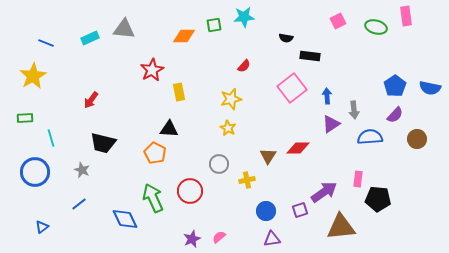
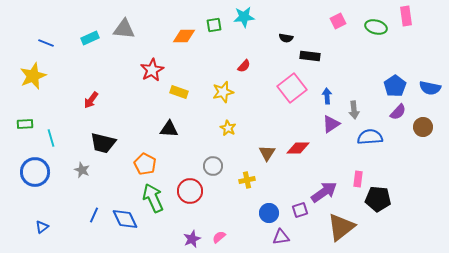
yellow star at (33, 76): rotated 8 degrees clockwise
yellow rectangle at (179, 92): rotated 60 degrees counterclockwise
yellow star at (231, 99): moved 8 px left, 7 px up
purple semicircle at (395, 115): moved 3 px right, 3 px up
green rectangle at (25, 118): moved 6 px down
brown circle at (417, 139): moved 6 px right, 12 px up
orange pentagon at (155, 153): moved 10 px left, 11 px down
brown triangle at (268, 156): moved 1 px left, 3 px up
gray circle at (219, 164): moved 6 px left, 2 px down
blue line at (79, 204): moved 15 px right, 11 px down; rotated 28 degrees counterclockwise
blue circle at (266, 211): moved 3 px right, 2 px down
brown triangle at (341, 227): rotated 32 degrees counterclockwise
purple triangle at (272, 239): moved 9 px right, 2 px up
